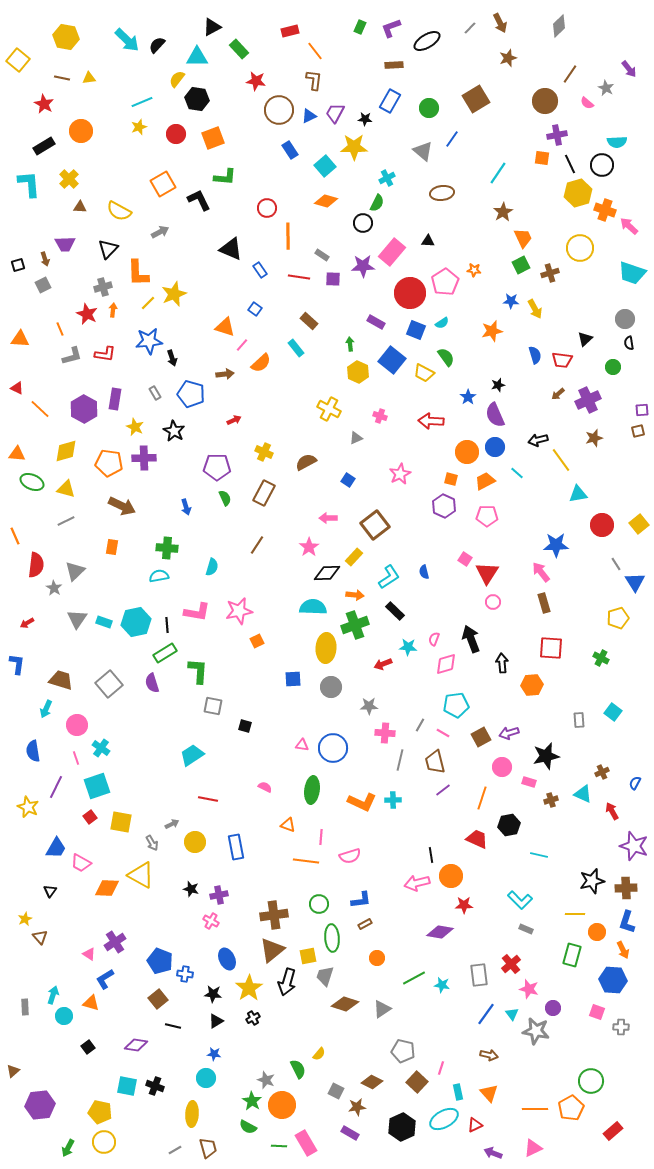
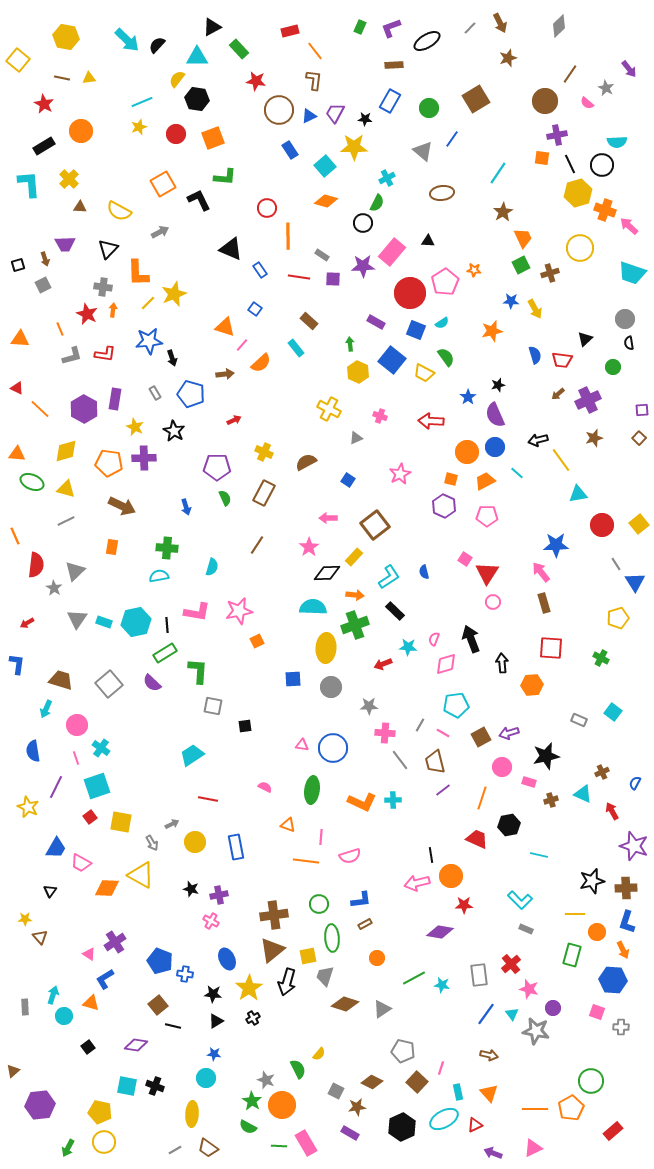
gray cross at (103, 287): rotated 24 degrees clockwise
brown square at (638, 431): moved 1 px right, 7 px down; rotated 32 degrees counterclockwise
purple semicircle at (152, 683): rotated 30 degrees counterclockwise
gray rectangle at (579, 720): rotated 63 degrees counterclockwise
black square at (245, 726): rotated 24 degrees counterclockwise
gray line at (400, 760): rotated 50 degrees counterclockwise
yellow star at (25, 919): rotated 24 degrees clockwise
brown square at (158, 999): moved 6 px down
brown trapezoid at (208, 1148): rotated 140 degrees clockwise
